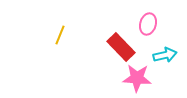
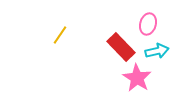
yellow line: rotated 12 degrees clockwise
cyan arrow: moved 8 px left, 4 px up
pink star: rotated 28 degrees clockwise
